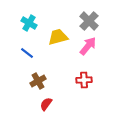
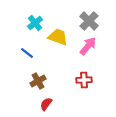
cyan cross: moved 6 px right; rotated 21 degrees clockwise
yellow trapezoid: rotated 35 degrees clockwise
